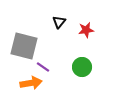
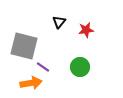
green circle: moved 2 px left
